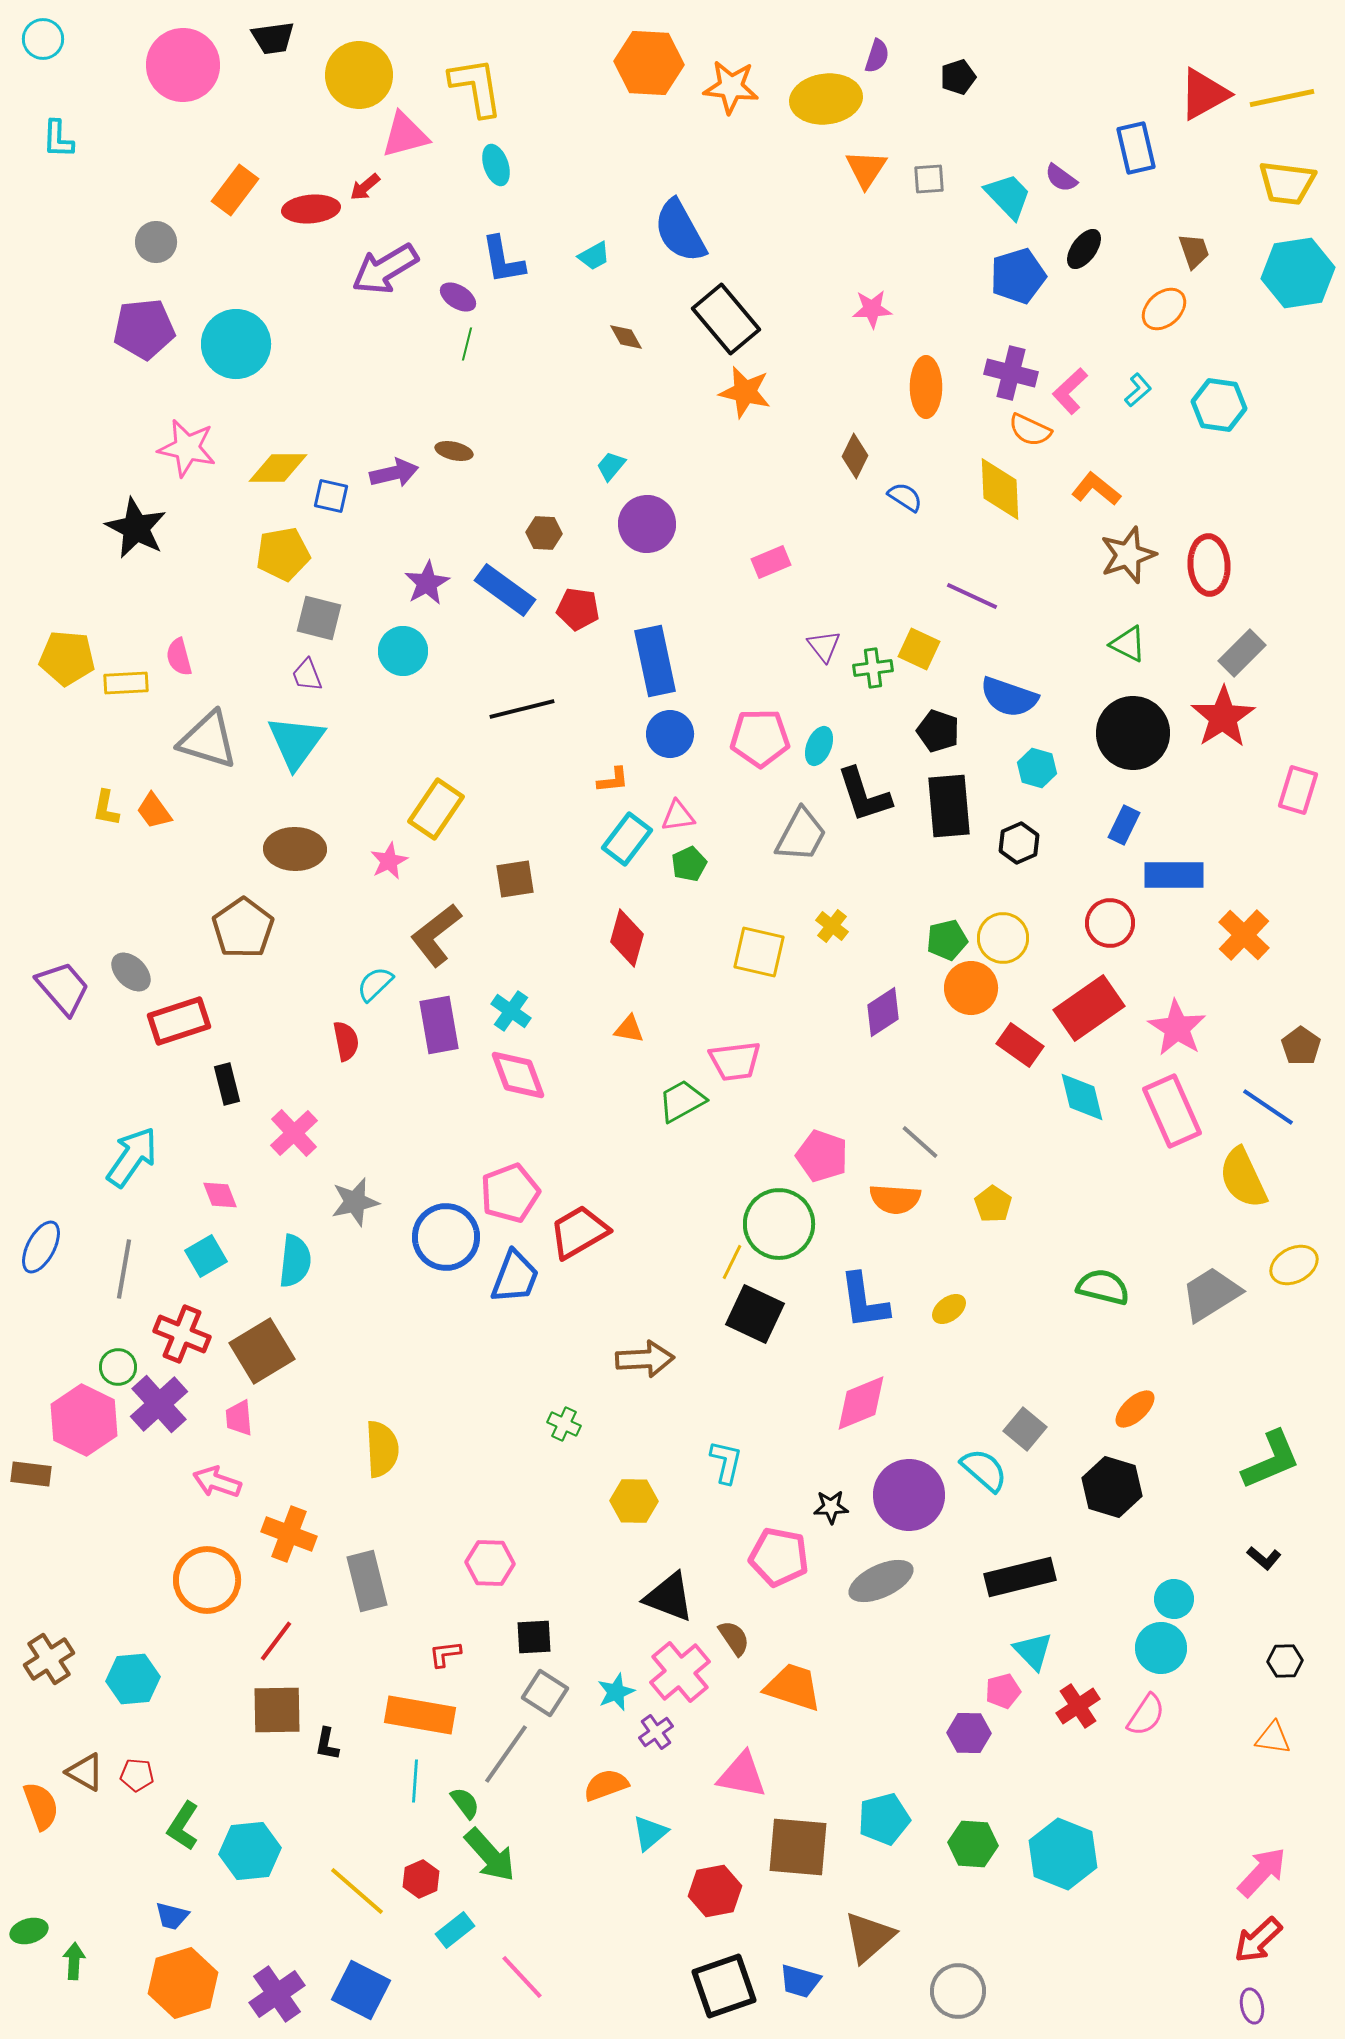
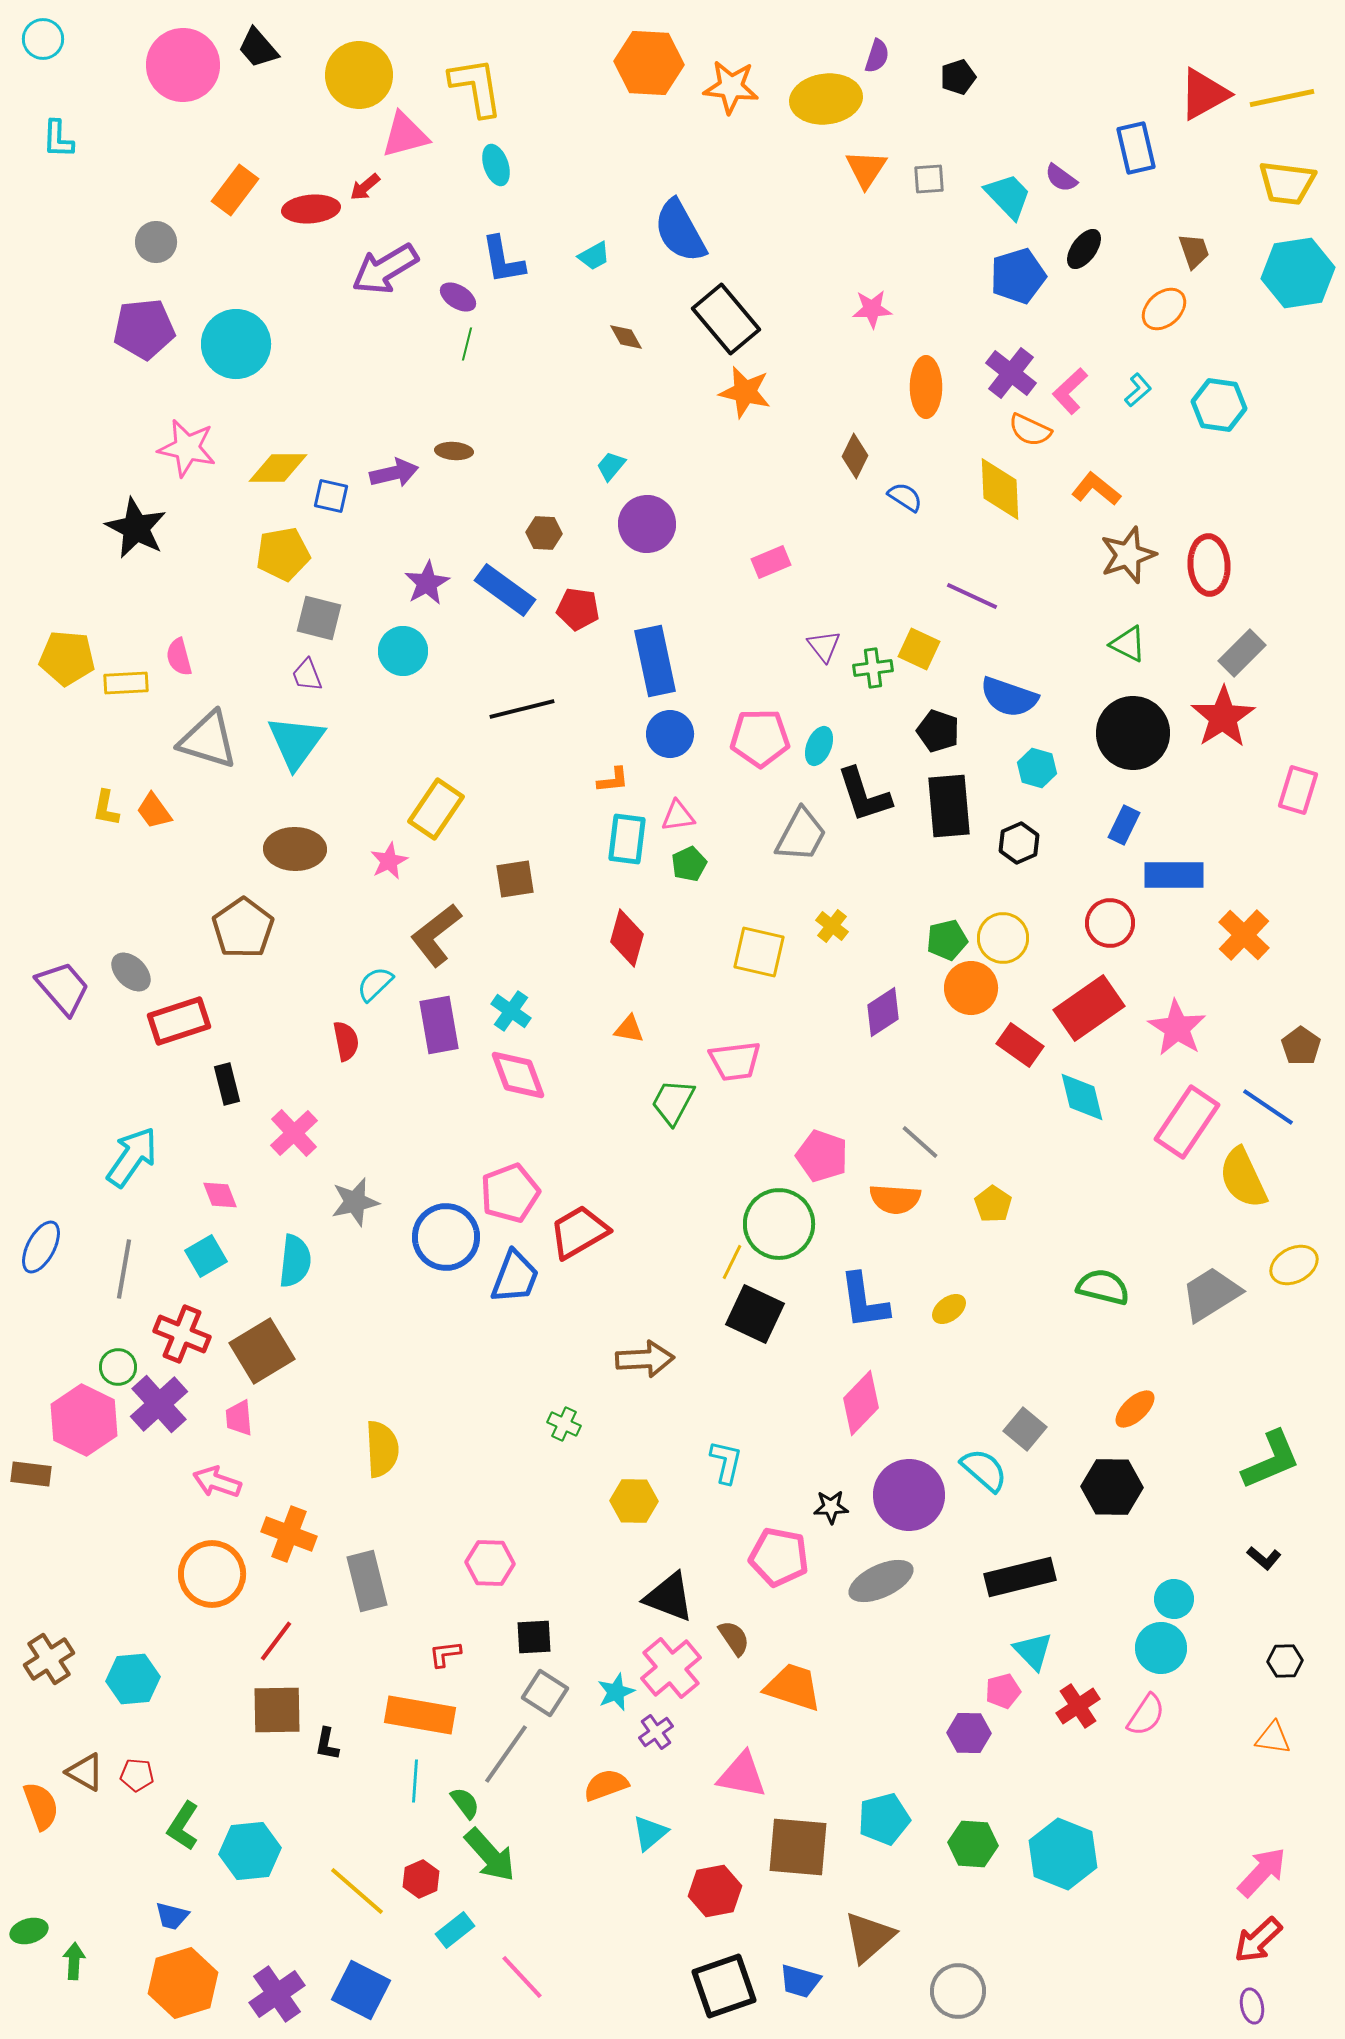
black trapezoid at (273, 38): moved 15 px left, 10 px down; rotated 57 degrees clockwise
purple cross at (1011, 373): rotated 24 degrees clockwise
brown ellipse at (454, 451): rotated 9 degrees counterclockwise
cyan rectangle at (627, 839): rotated 30 degrees counterclockwise
green trapezoid at (682, 1101): moved 9 px left, 1 px down; rotated 33 degrees counterclockwise
pink rectangle at (1172, 1111): moved 15 px right, 11 px down; rotated 58 degrees clockwise
pink diamond at (861, 1403): rotated 24 degrees counterclockwise
black hexagon at (1112, 1487): rotated 16 degrees counterclockwise
orange circle at (207, 1580): moved 5 px right, 6 px up
pink cross at (680, 1672): moved 9 px left, 4 px up
